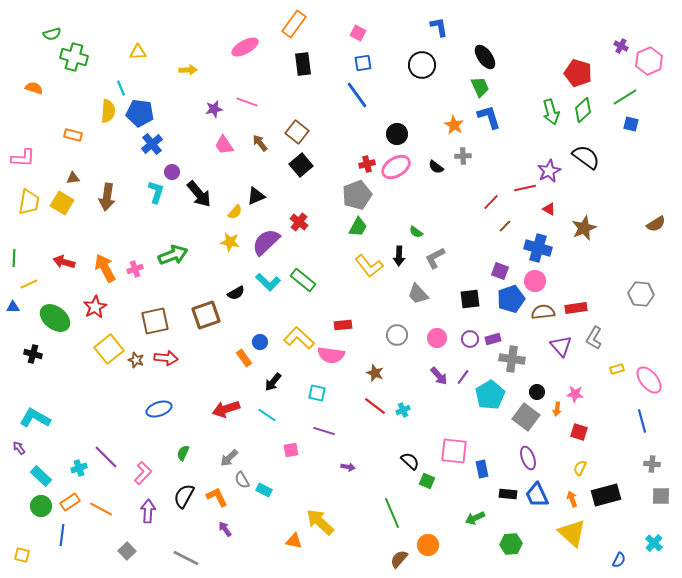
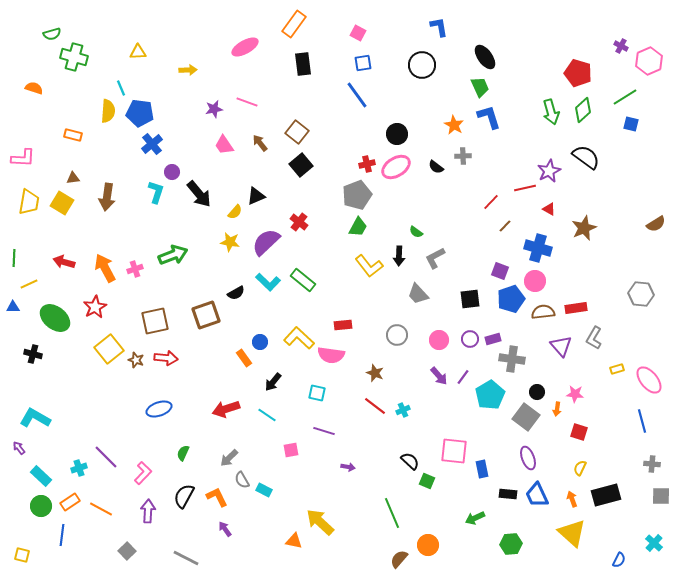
pink circle at (437, 338): moved 2 px right, 2 px down
